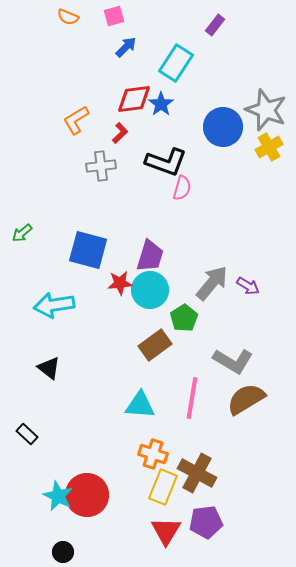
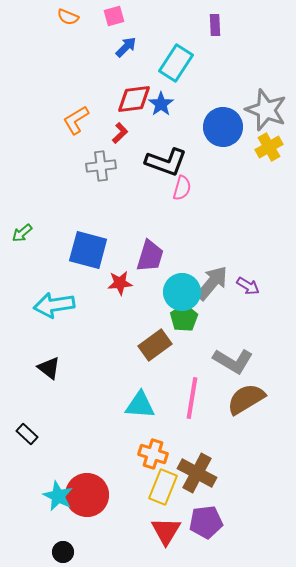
purple rectangle: rotated 40 degrees counterclockwise
cyan circle: moved 32 px right, 2 px down
